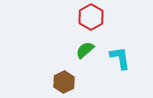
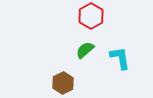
red hexagon: moved 1 px up
brown hexagon: moved 1 px left, 1 px down
